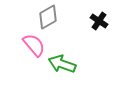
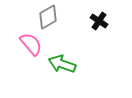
pink semicircle: moved 3 px left, 1 px up
